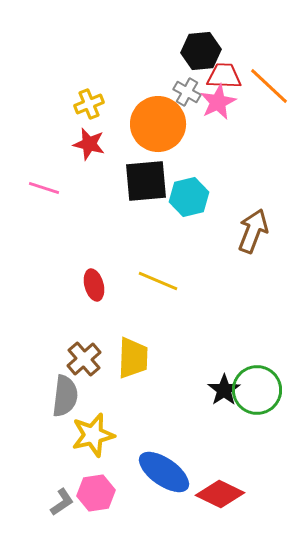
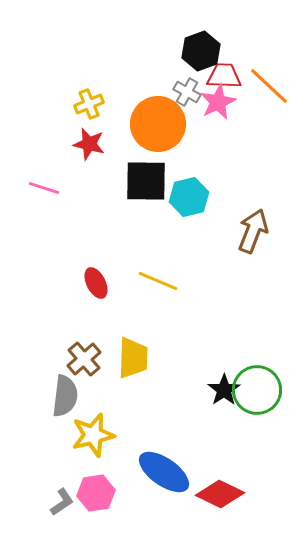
black hexagon: rotated 15 degrees counterclockwise
black square: rotated 6 degrees clockwise
red ellipse: moved 2 px right, 2 px up; rotated 12 degrees counterclockwise
